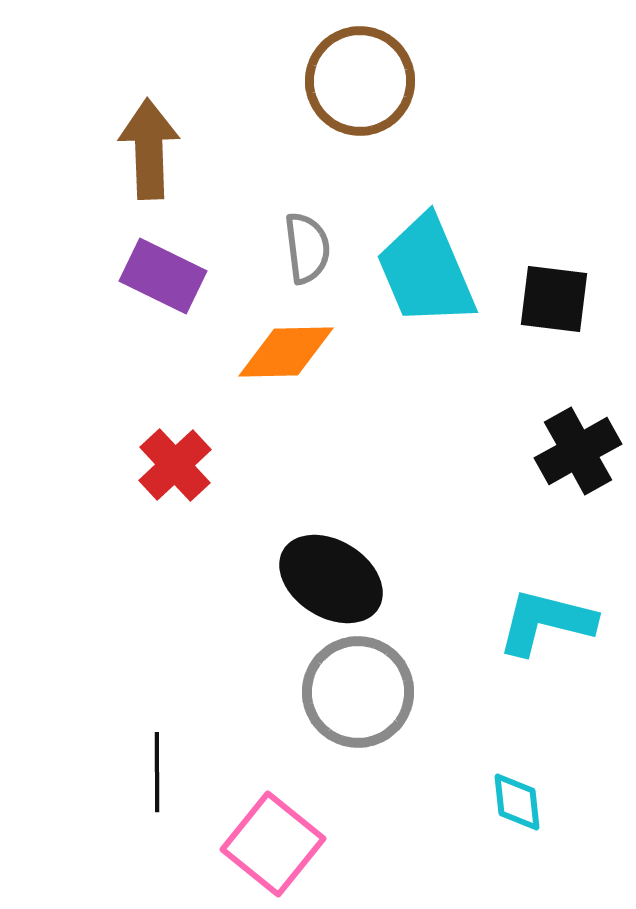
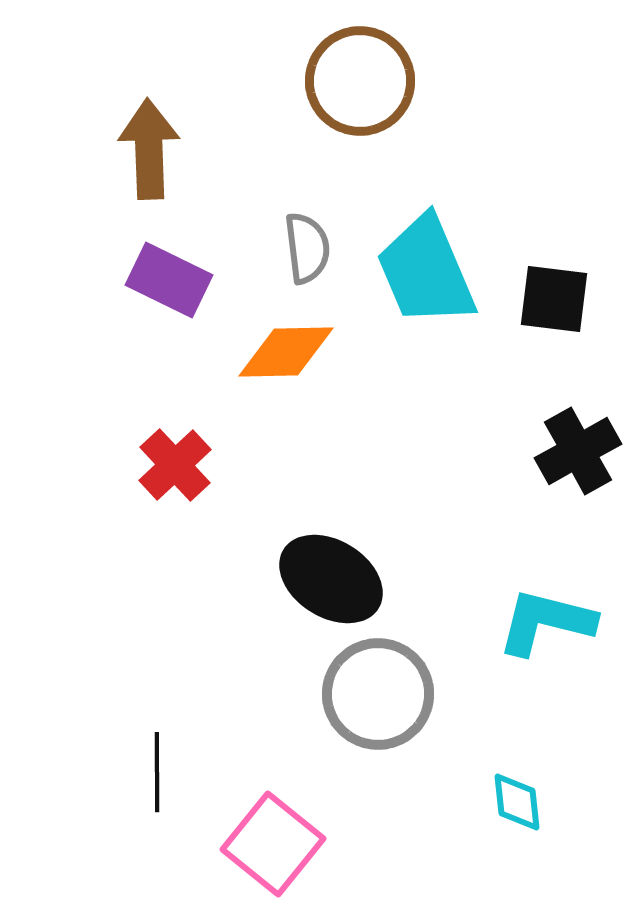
purple rectangle: moved 6 px right, 4 px down
gray circle: moved 20 px right, 2 px down
